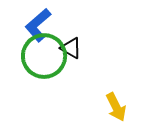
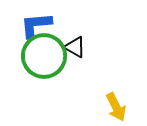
blue L-shape: moved 2 px left; rotated 36 degrees clockwise
black triangle: moved 4 px right, 1 px up
